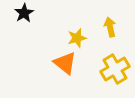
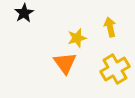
orange triangle: rotated 15 degrees clockwise
